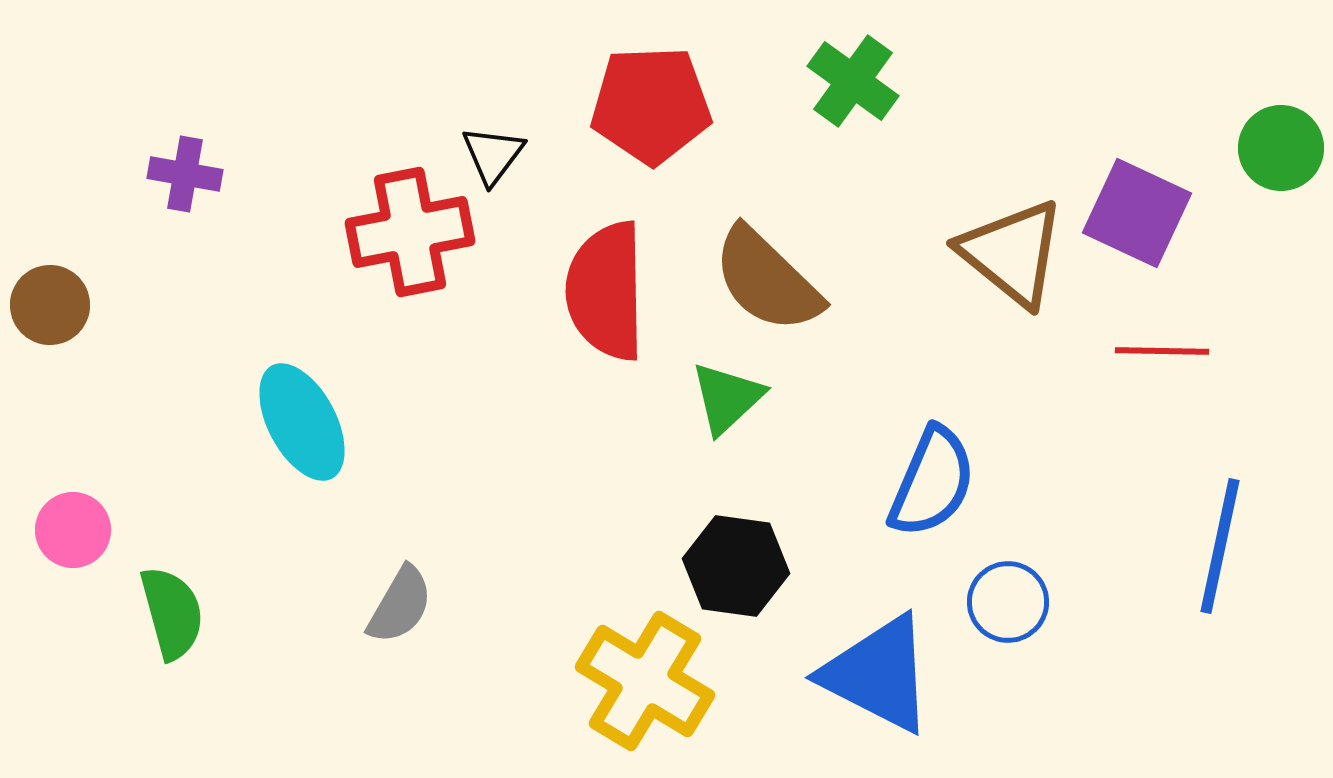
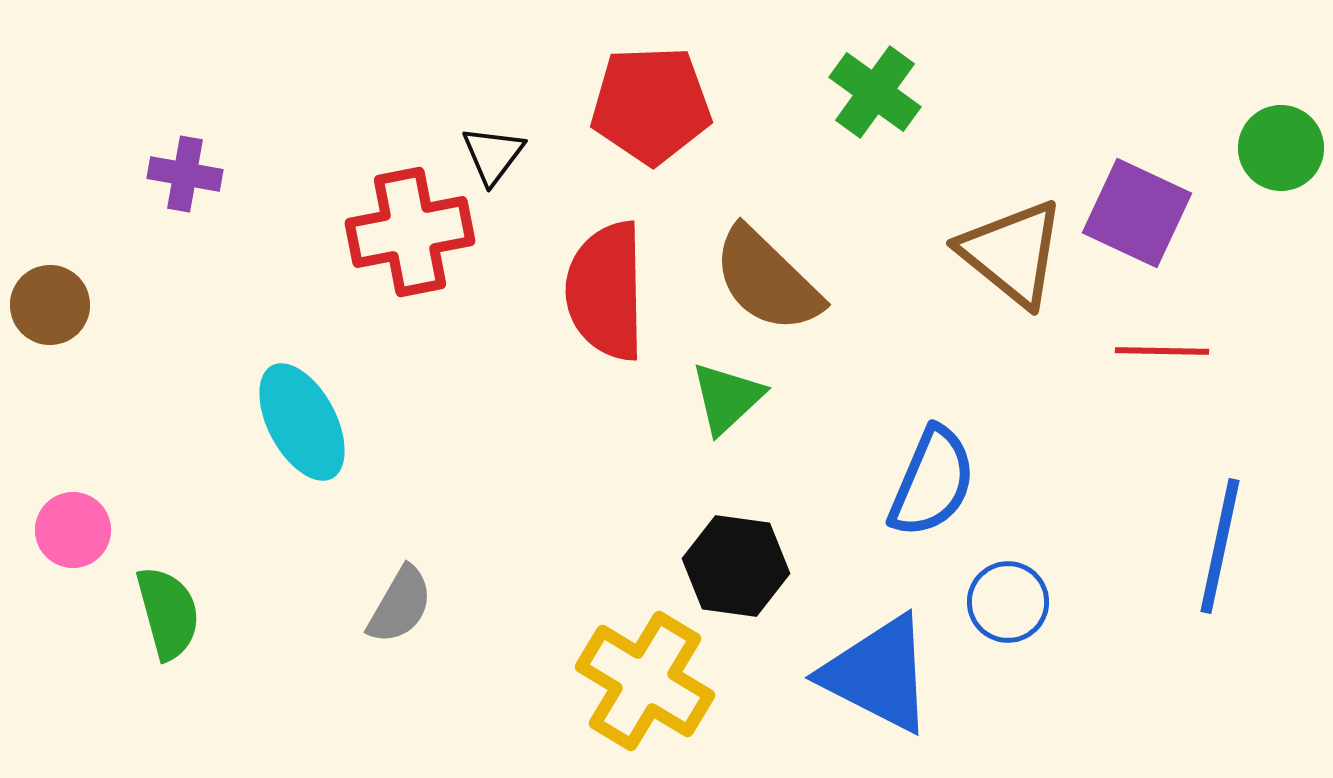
green cross: moved 22 px right, 11 px down
green semicircle: moved 4 px left
